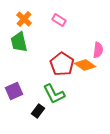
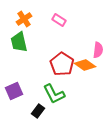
orange cross: rotated 14 degrees clockwise
